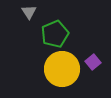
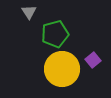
green pentagon: rotated 8 degrees clockwise
purple square: moved 2 px up
